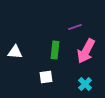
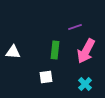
white triangle: moved 2 px left
